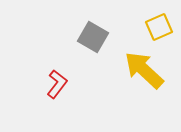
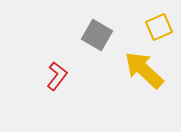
gray square: moved 4 px right, 2 px up
red L-shape: moved 8 px up
